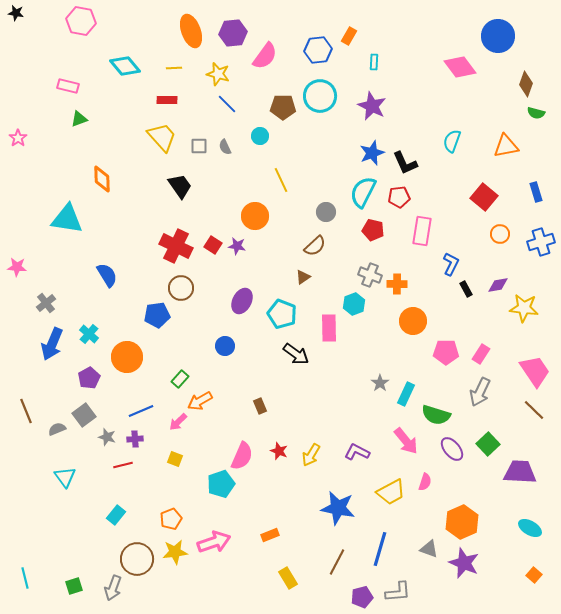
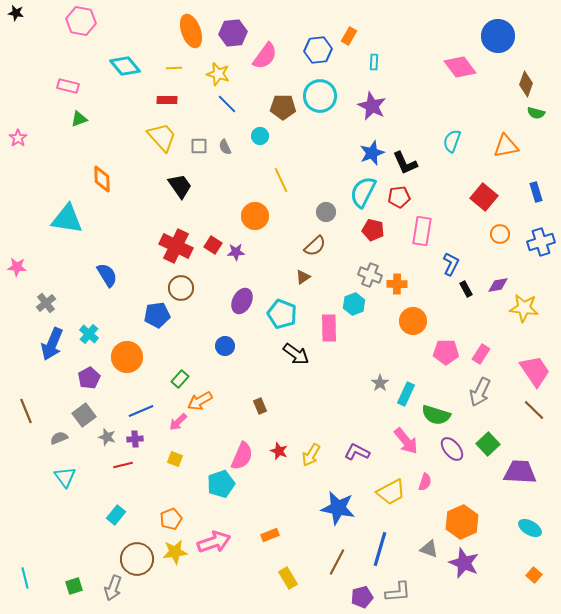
purple star at (237, 246): moved 1 px left, 6 px down; rotated 12 degrees counterclockwise
gray semicircle at (57, 429): moved 2 px right, 9 px down
